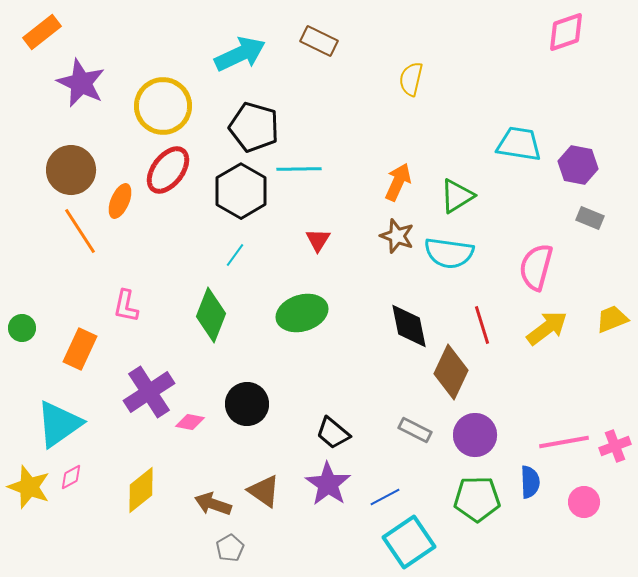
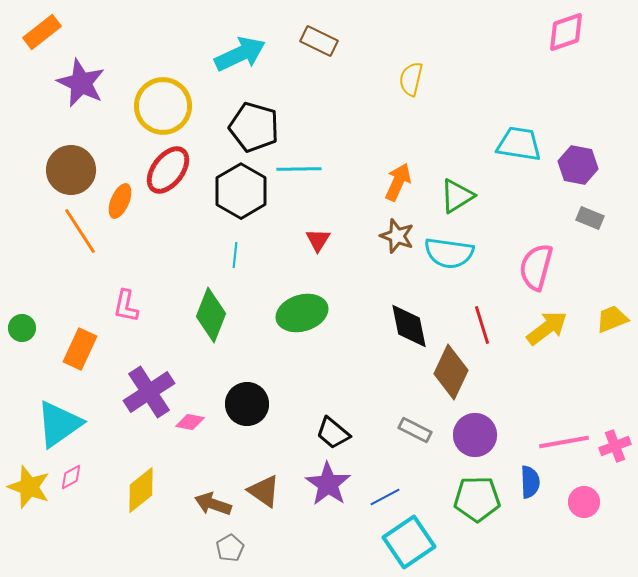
cyan line at (235, 255): rotated 30 degrees counterclockwise
